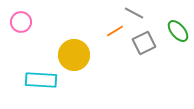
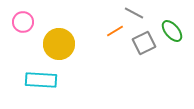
pink circle: moved 2 px right
green ellipse: moved 6 px left
yellow circle: moved 15 px left, 11 px up
